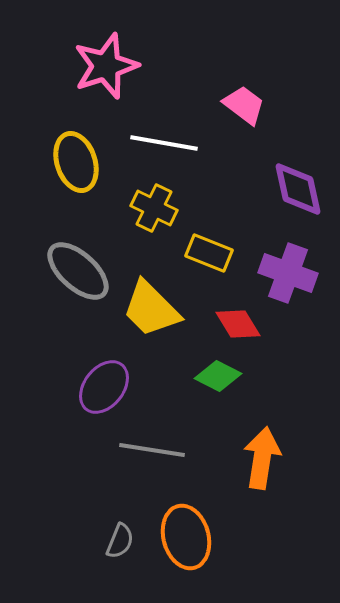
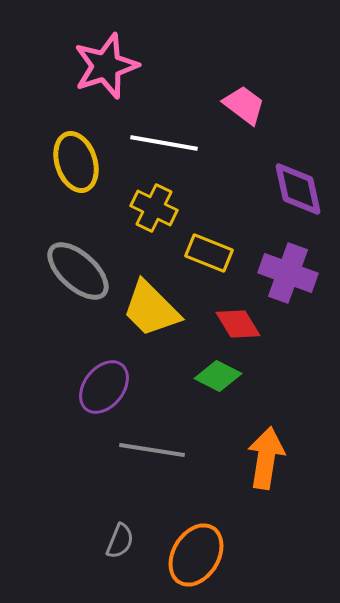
orange arrow: moved 4 px right
orange ellipse: moved 10 px right, 18 px down; rotated 46 degrees clockwise
